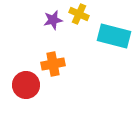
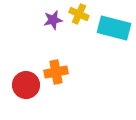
cyan rectangle: moved 8 px up
orange cross: moved 3 px right, 8 px down
